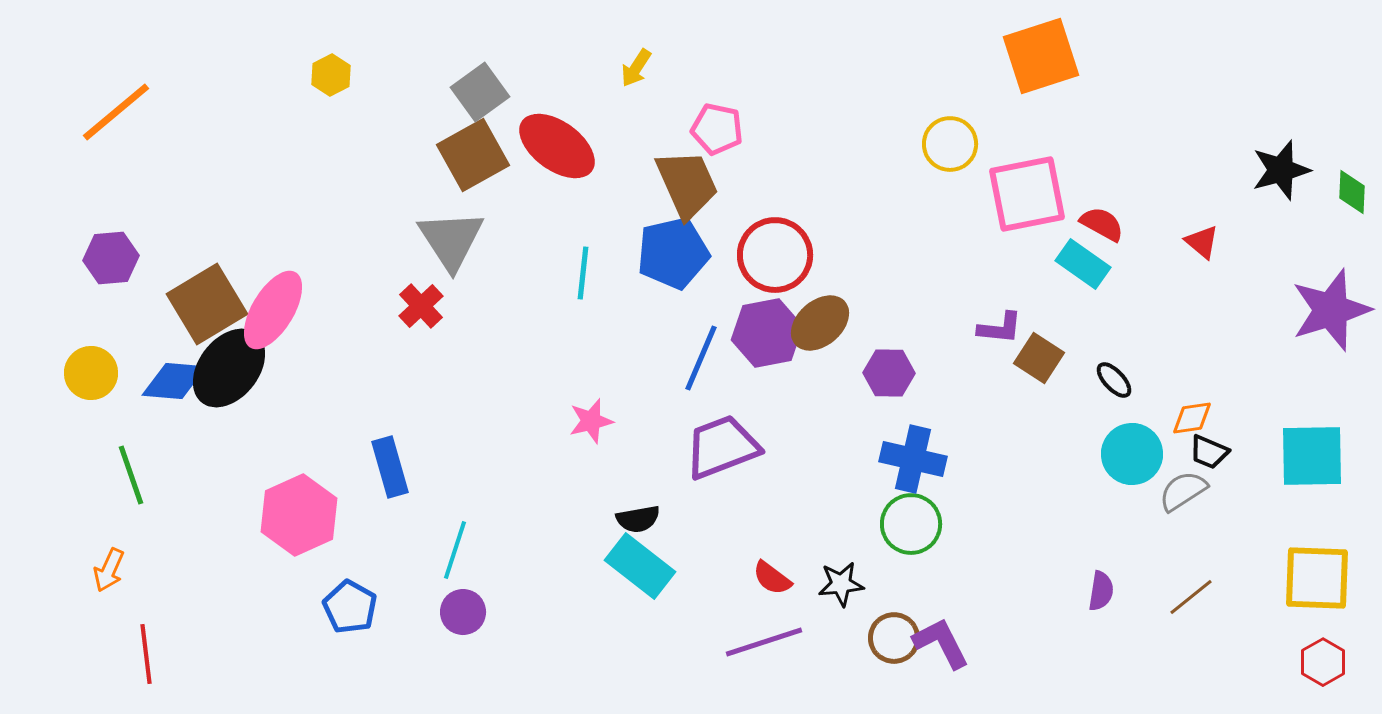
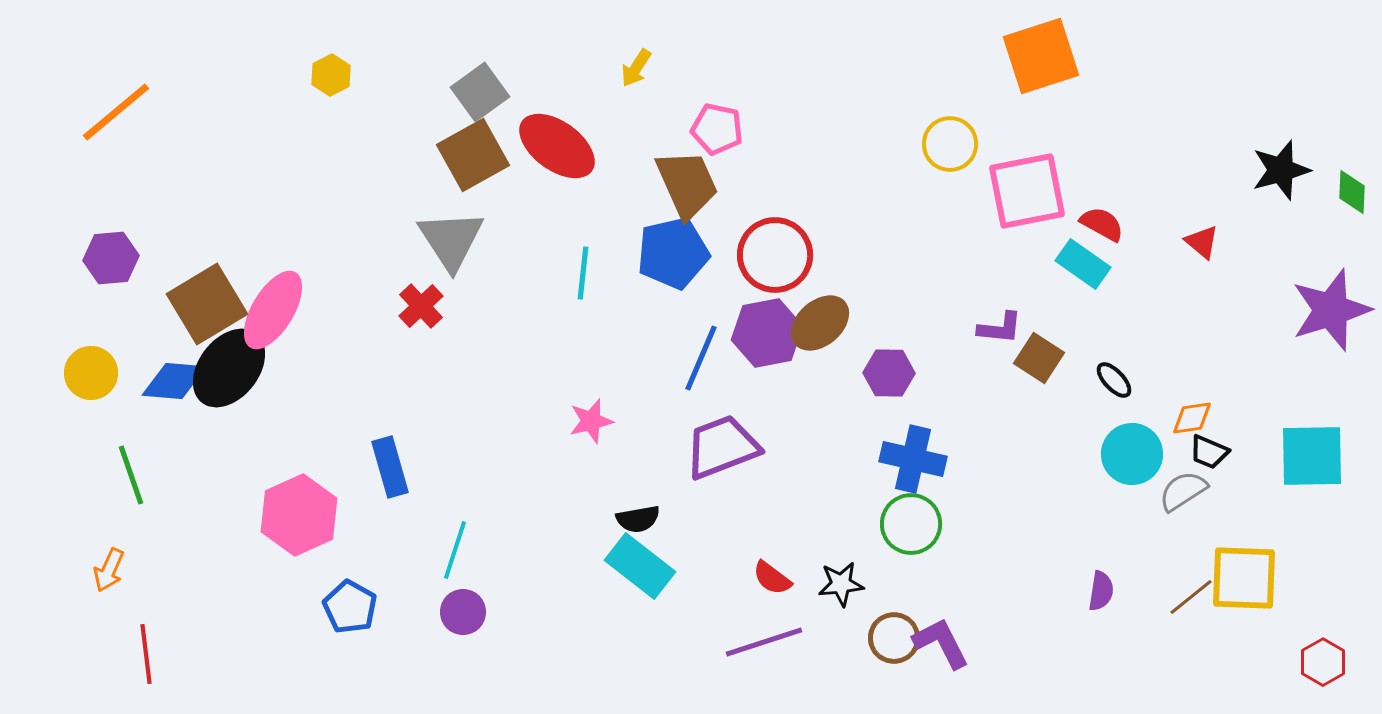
pink square at (1027, 194): moved 3 px up
yellow square at (1317, 578): moved 73 px left
